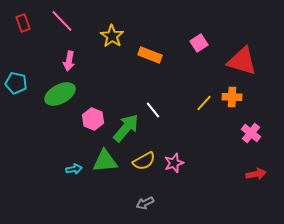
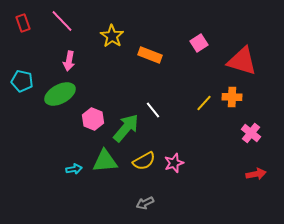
cyan pentagon: moved 6 px right, 2 px up
